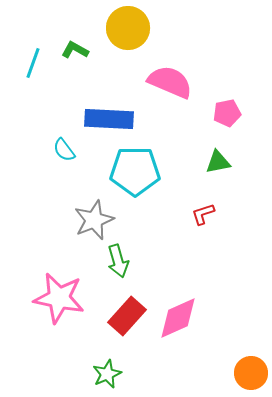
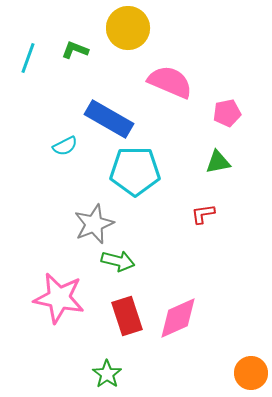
green L-shape: rotated 8 degrees counterclockwise
cyan line: moved 5 px left, 5 px up
blue rectangle: rotated 27 degrees clockwise
cyan semicircle: moved 1 px right, 4 px up; rotated 80 degrees counterclockwise
red L-shape: rotated 10 degrees clockwise
gray star: moved 4 px down
green arrow: rotated 60 degrees counterclockwise
red rectangle: rotated 60 degrees counterclockwise
green star: rotated 12 degrees counterclockwise
